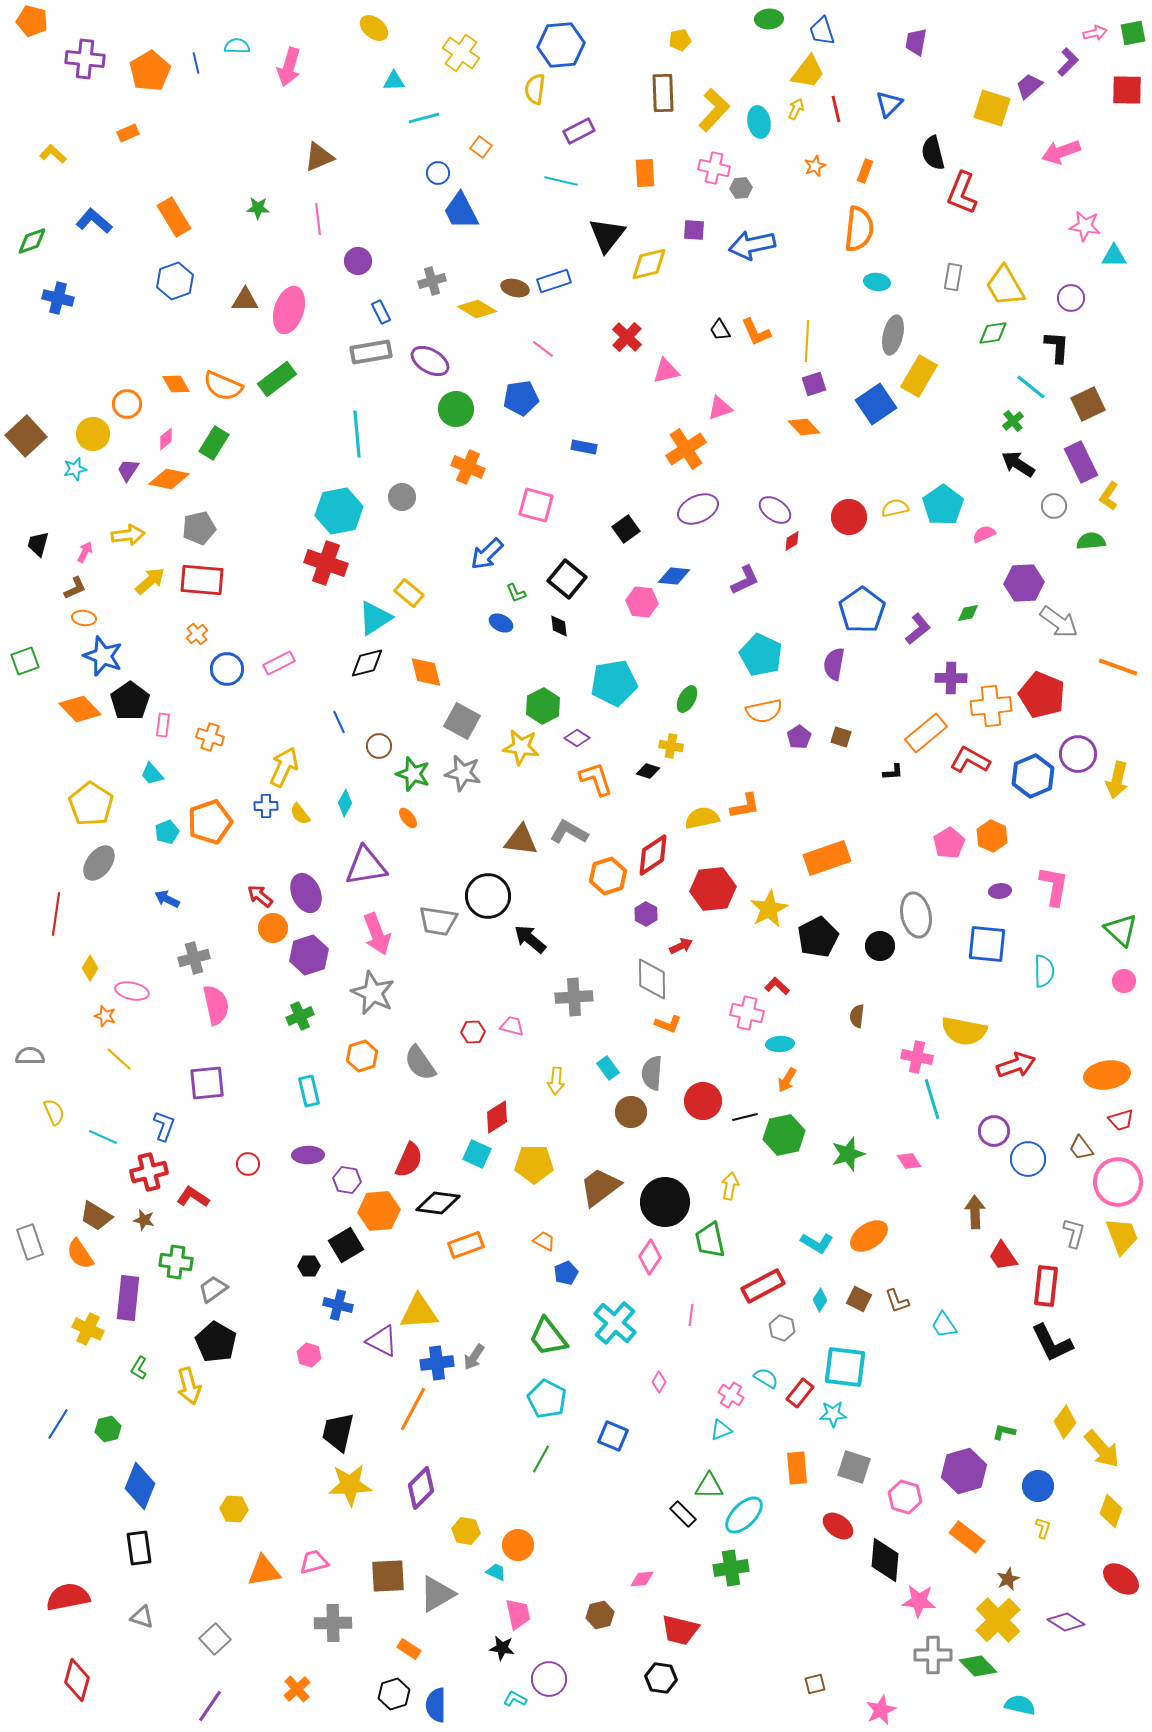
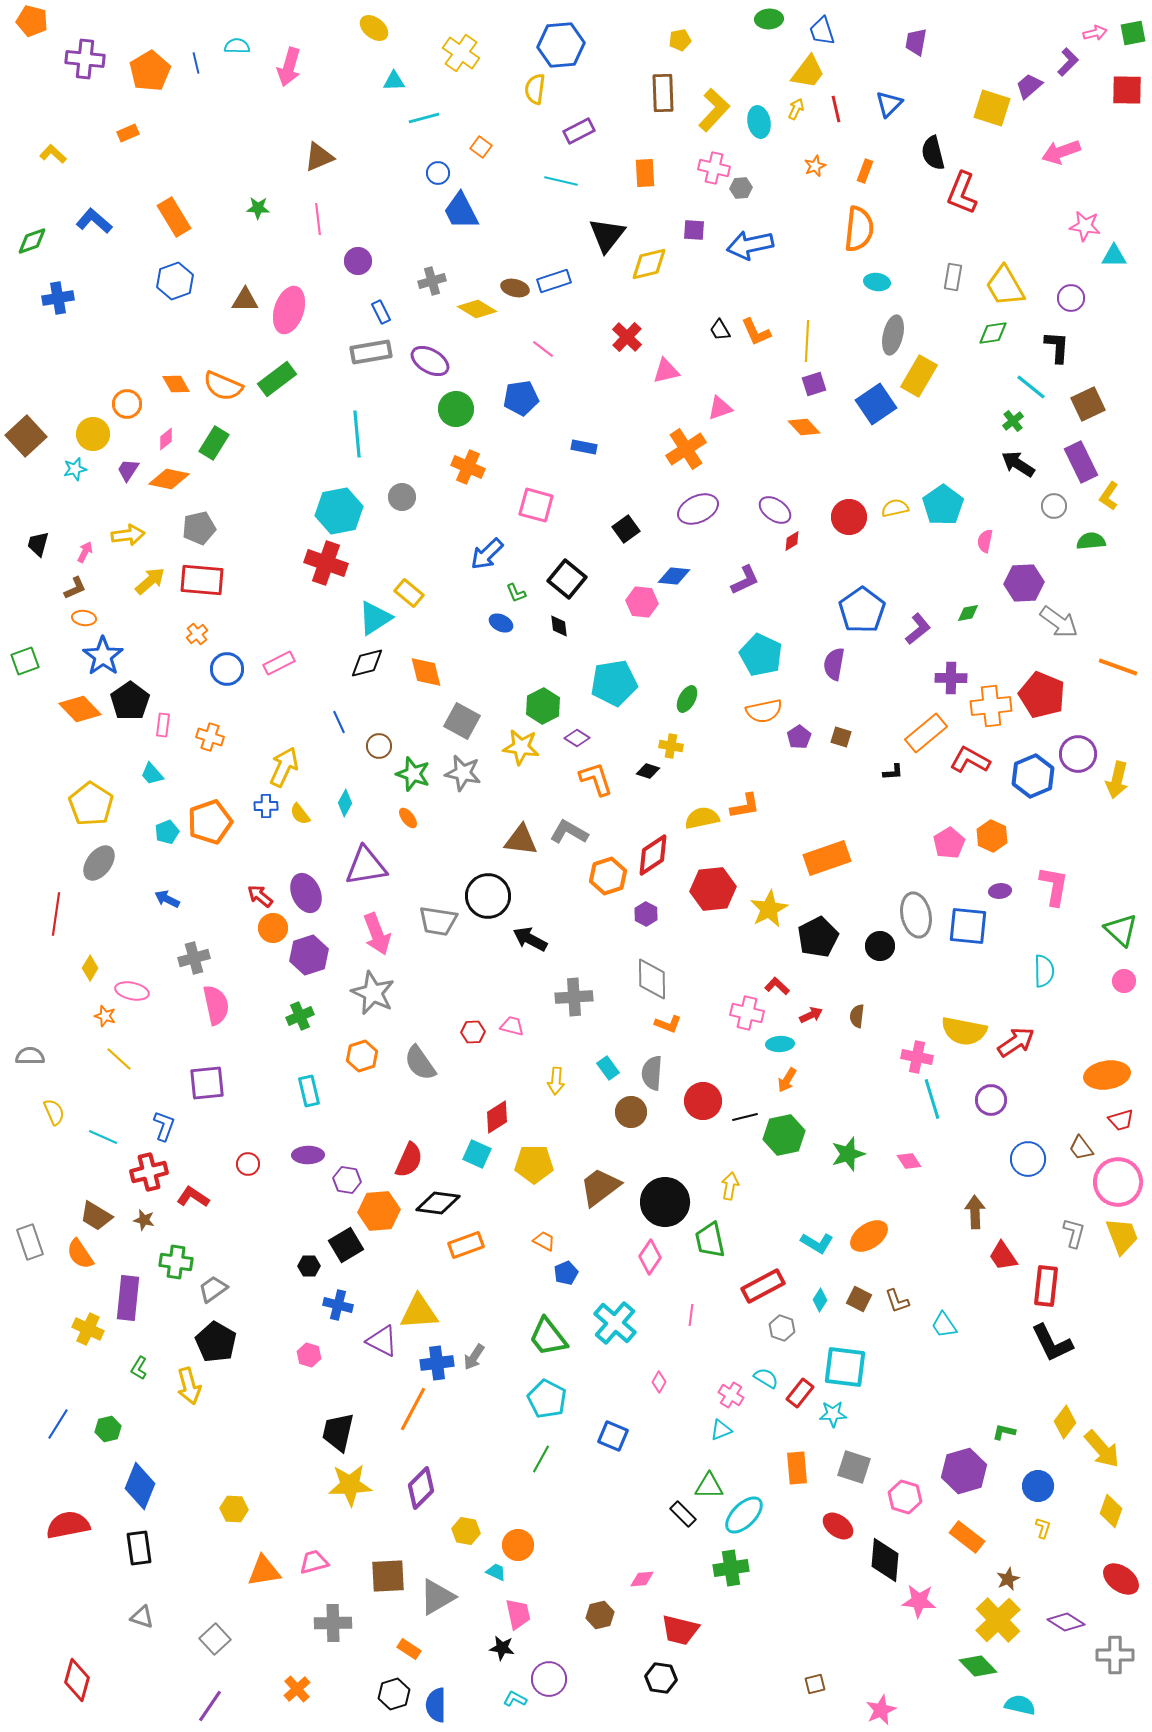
blue arrow at (752, 245): moved 2 px left
blue cross at (58, 298): rotated 24 degrees counterclockwise
pink semicircle at (984, 534): moved 1 px right, 7 px down; rotated 55 degrees counterclockwise
blue star at (103, 656): rotated 15 degrees clockwise
black arrow at (530, 939): rotated 12 degrees counterclockwise
blue square at (987, 944): moved 19 px left, 18 px up
red arrow at (681, 946): moved 130 px right, 69 px down
red arrow at (1016, 1065): moved 23 px up; rotated 15 degrees counterclockwise
purple circle at (994, 1131): moved 3 px left, 31 px up
gray triangle at (437, 1594): moved 3 px down
red semicircle at (68, 1597): moved 72 px up
gray cross at (933, 1655): moved 182 px right
